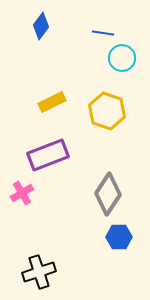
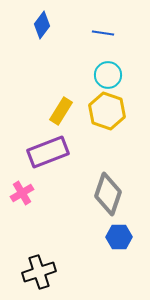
blue diamond: moved 1 px right, 1 px up
cyan circle: moved 14 px left, 17 px down
yellow rectangle: moved 9 px right, 9 px down; rotated 32 degrees counterclockwise
purple rectangle: moved 3 px up
gray diamond: rotated 15 degrees counterclockwise
